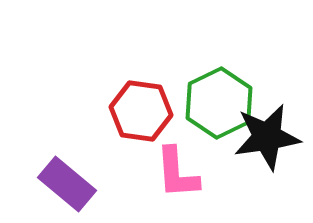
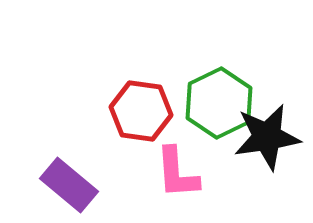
purple rectangle: moved 2 px right, 1 px down
